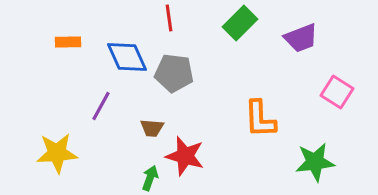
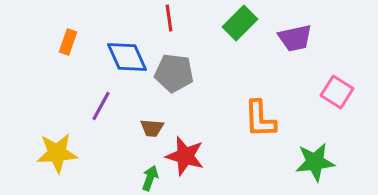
purple trapezoid: moved 6 px left; rotated 9 degrees clockwise
orange rectangle: rotated 70 degrees counterclockwise
